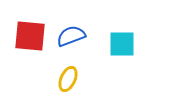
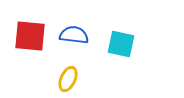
blue semicircle: moved 3 px right, 1 px up; rotated 28 degrees clockwise
cyan square: moved 1 px left; rotated 12 degrees clockwise
